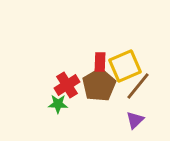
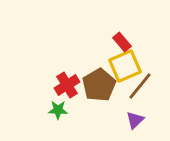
red rectangle: moved 22 px right, 20 px up; rotated 42 degrees counterclockwise
brown line: moved 2 px right
green star: moved 6 px down
